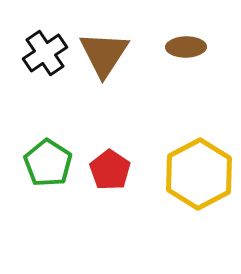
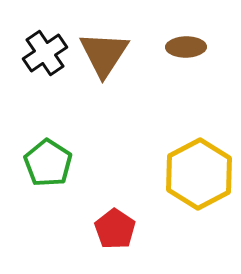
red pentagon: moved 5 px right, 59 px down
